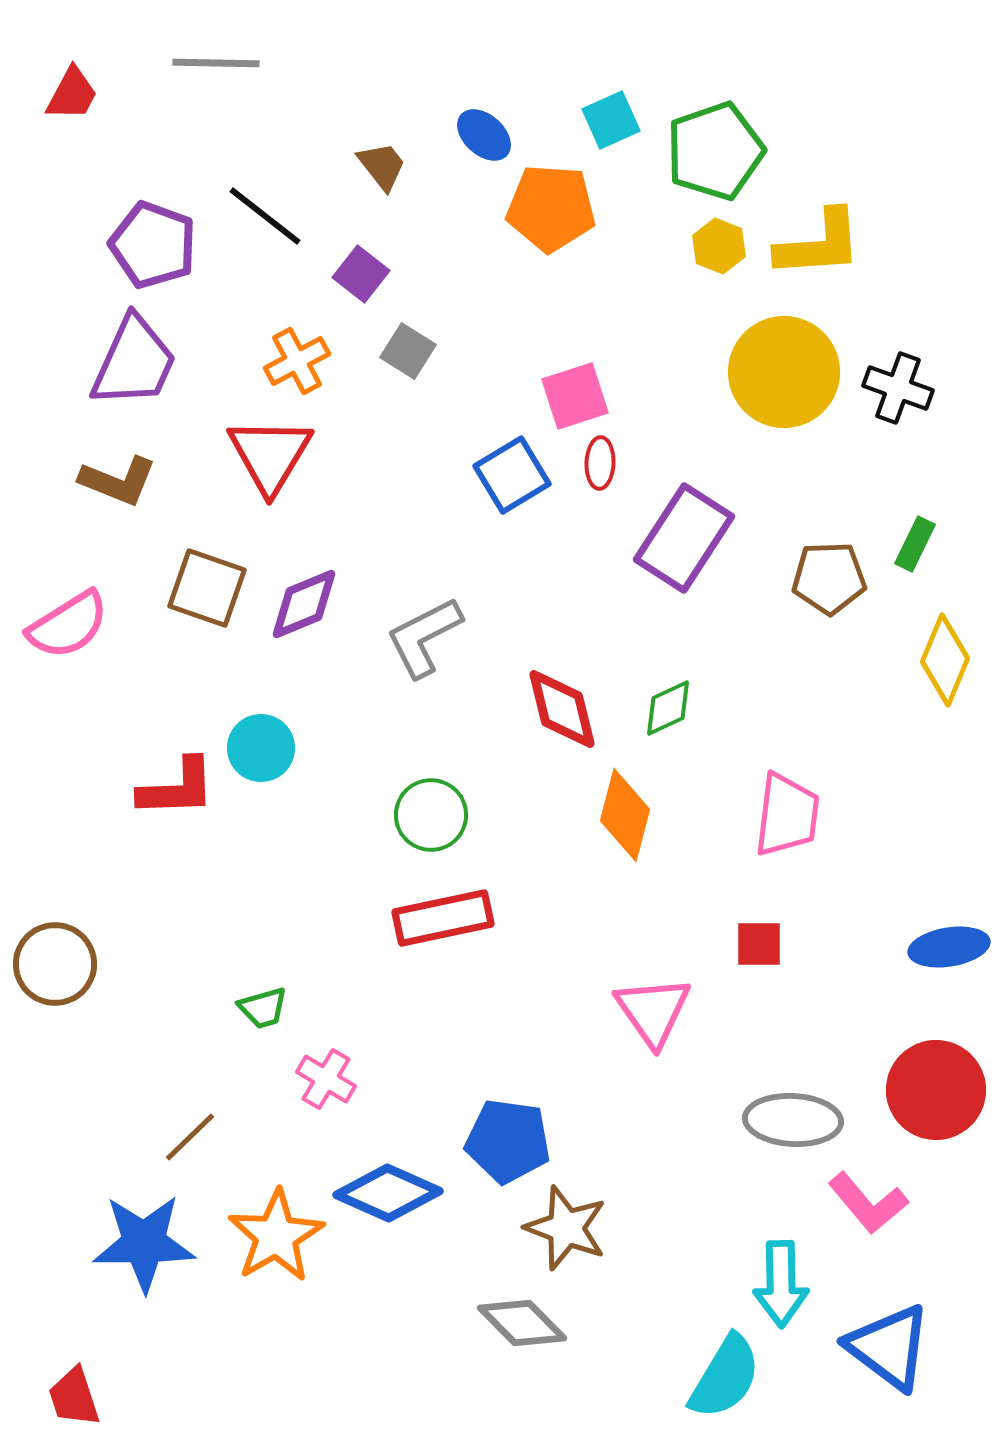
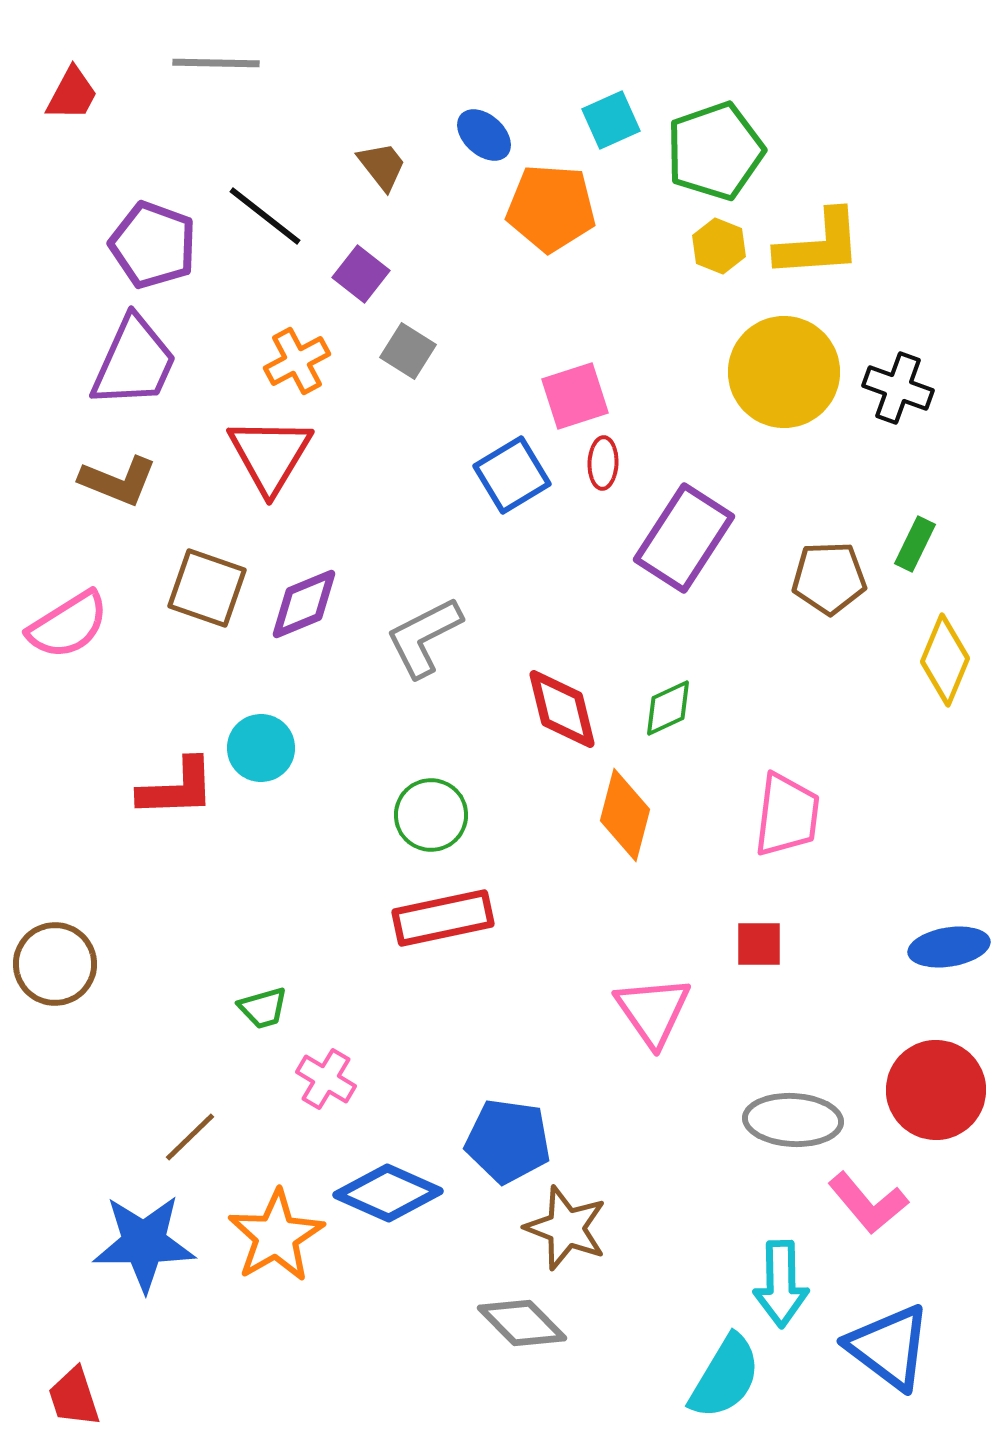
red ellipse at (600, 463): moved 3 px right
